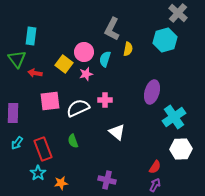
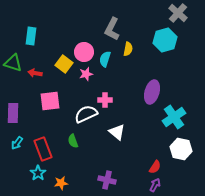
green triangle: moved 4 px left, 4 px down; rotated 36 degrees counterclockwise
white semicircle: moved 8 px right, 6 px down
white hexagon: rotated 15 degrees clockwise
